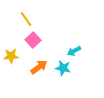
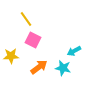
pink square: rotated 21 degrees counterclockwise
